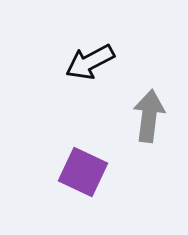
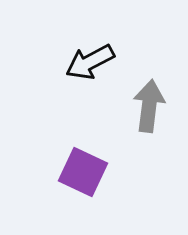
gray arrow: moved 10 px up
